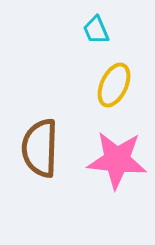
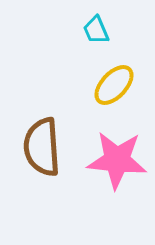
yellow ellipse: rotated 18 degrees clockwise
brown semicircle: moved 2 px right, 1 px up; rotated 6 degrees counterclockwise
